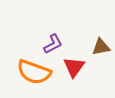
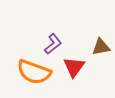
purple L-shape: rotated 10 degrees counterclockwise
